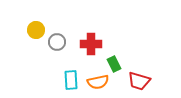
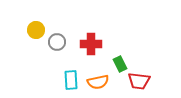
green rectangle: moved 6 px right
red trapezoid: rotated 10 degrees counterclockwise
